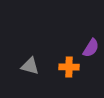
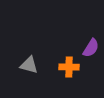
gray triangle: moved 1 px left, 1 px up
